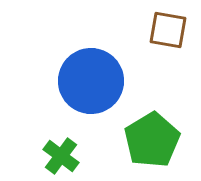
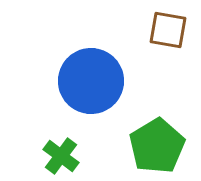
green pentagon: moved 5 px right, 6 px down
